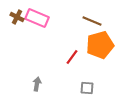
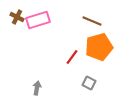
pink rectangle: moved 1 px right, 2 px down; rotated 40 degrees counterclockwise
orange pentagon: moved 1 px left, 2 px down
gray arrow: moved 4 px down
gray square: moved 2 px right, 5 px up; rotated 24 degrees clockwise
